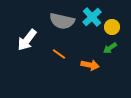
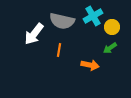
cyan cross: moved 1 px right, 1 px up; rotated 12 degrees clockwise
white arrow: moved 7 px right, 6 px up
orange line: moved 4 px up; rotated 64 degrees clockwise
